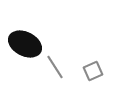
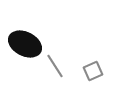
gray line: moved 1 px up
